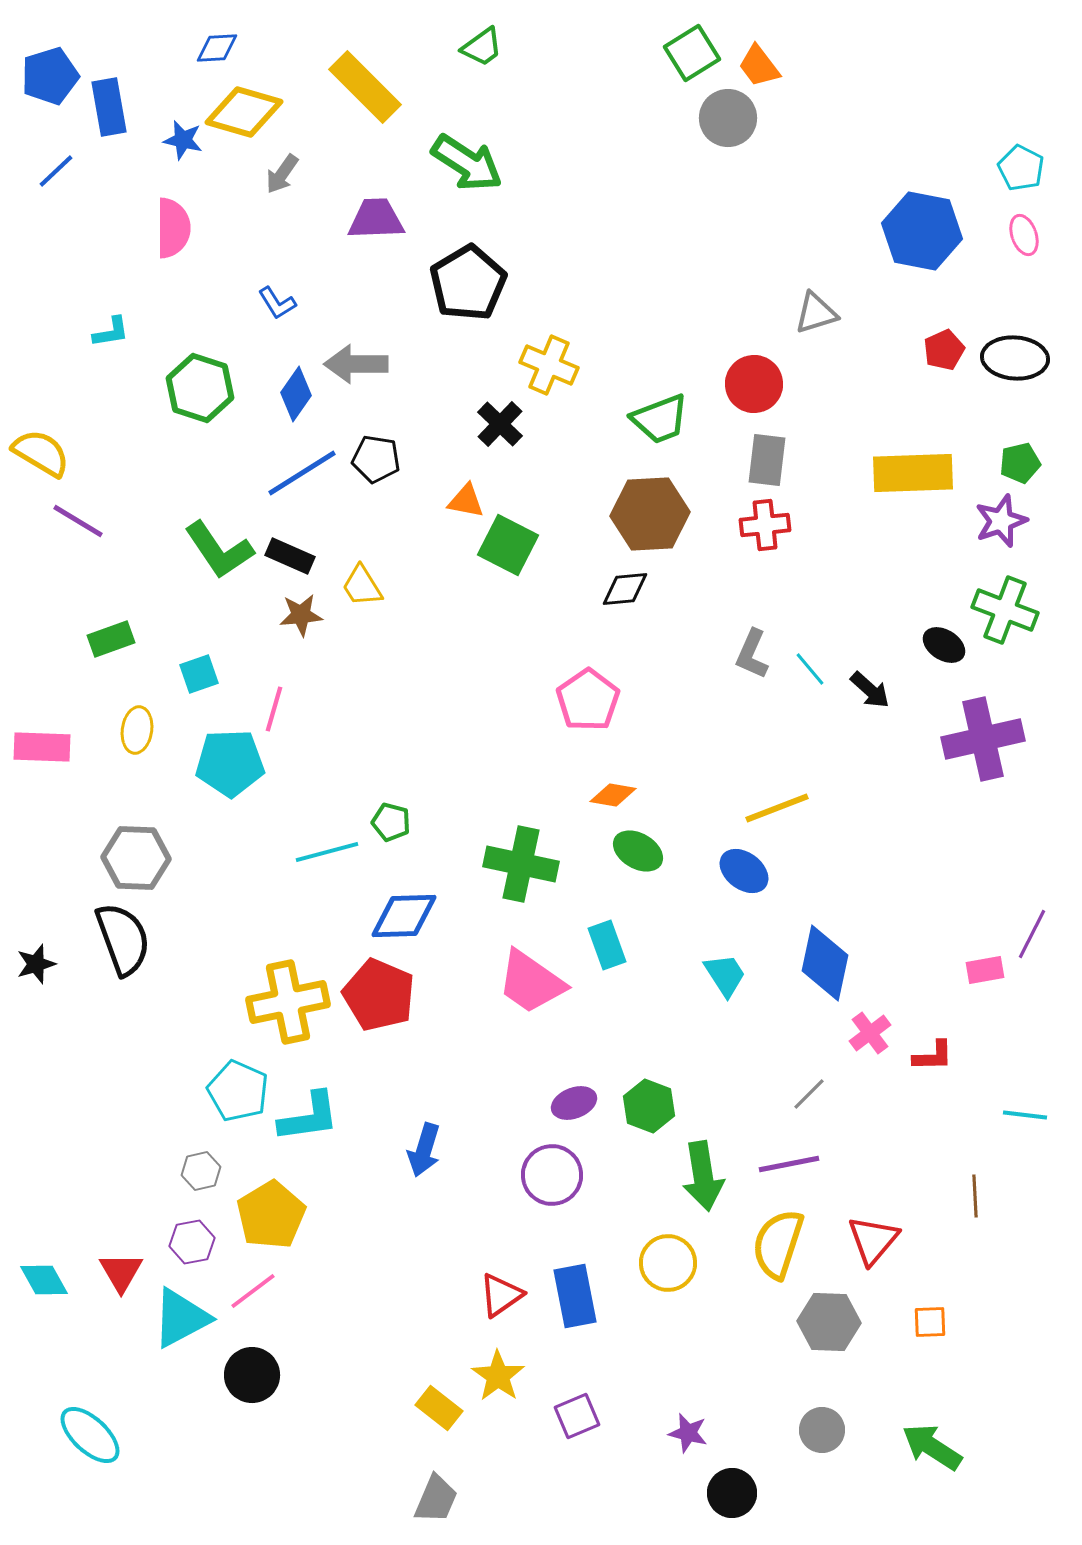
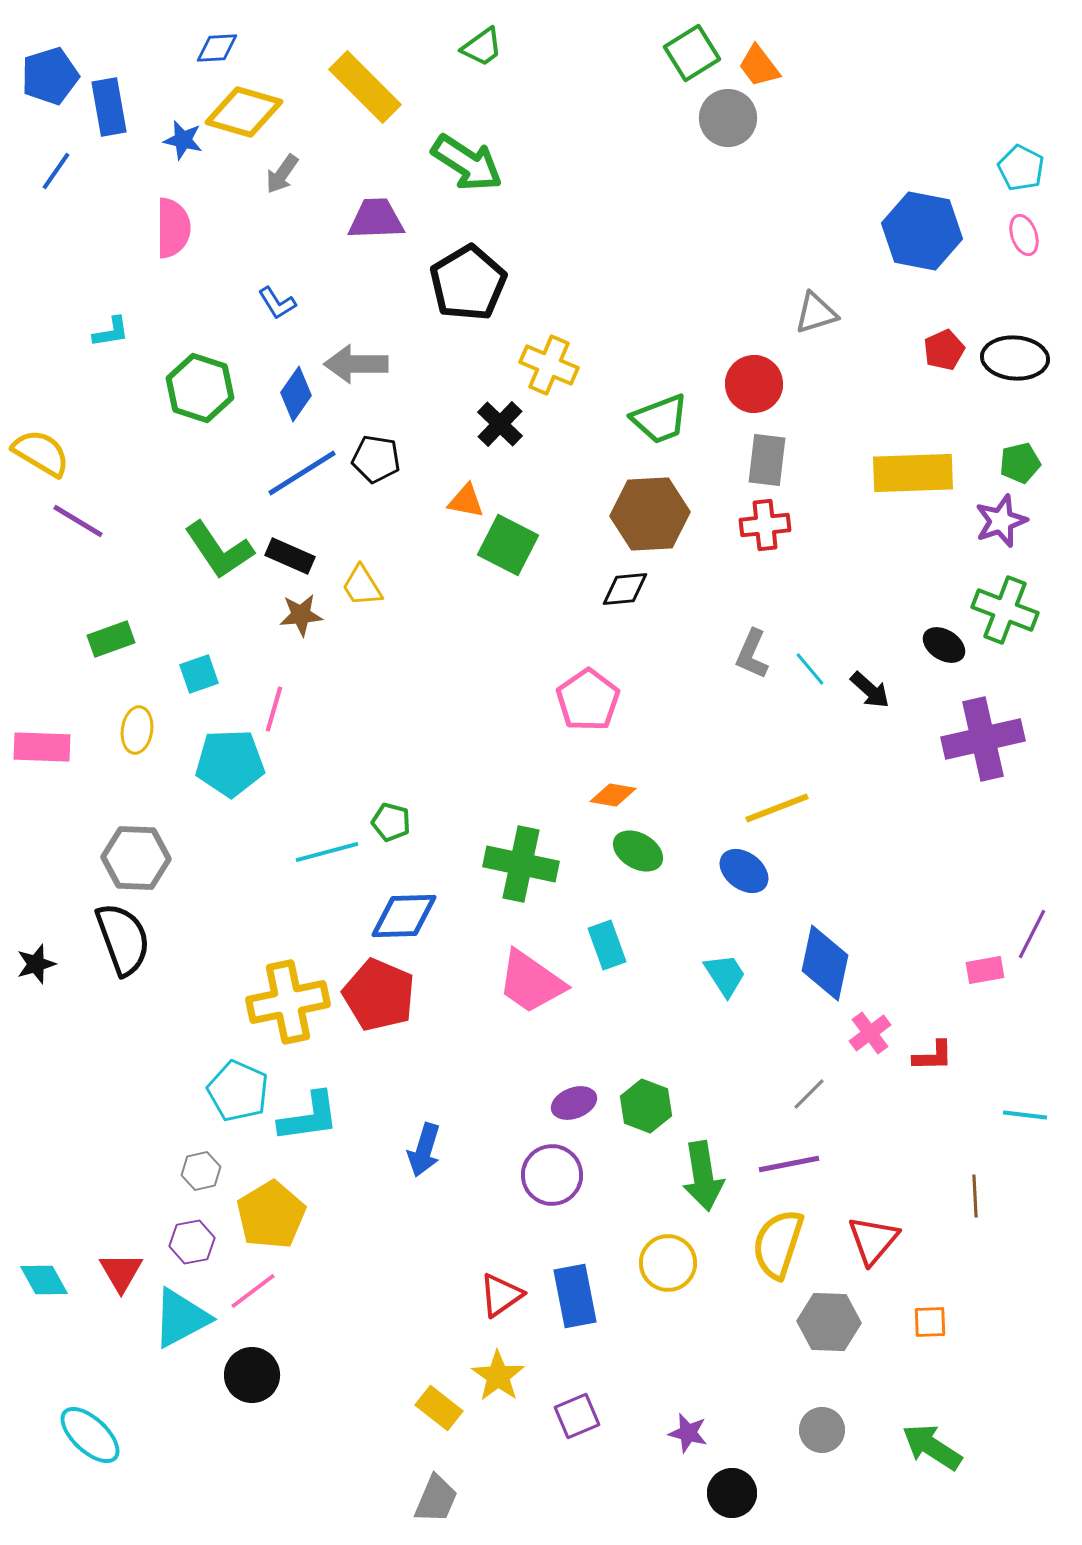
blue line at (56, 171): rotated 12 degrees counterclockwise
green hexagon at (649, 1106): moved 3 px left
